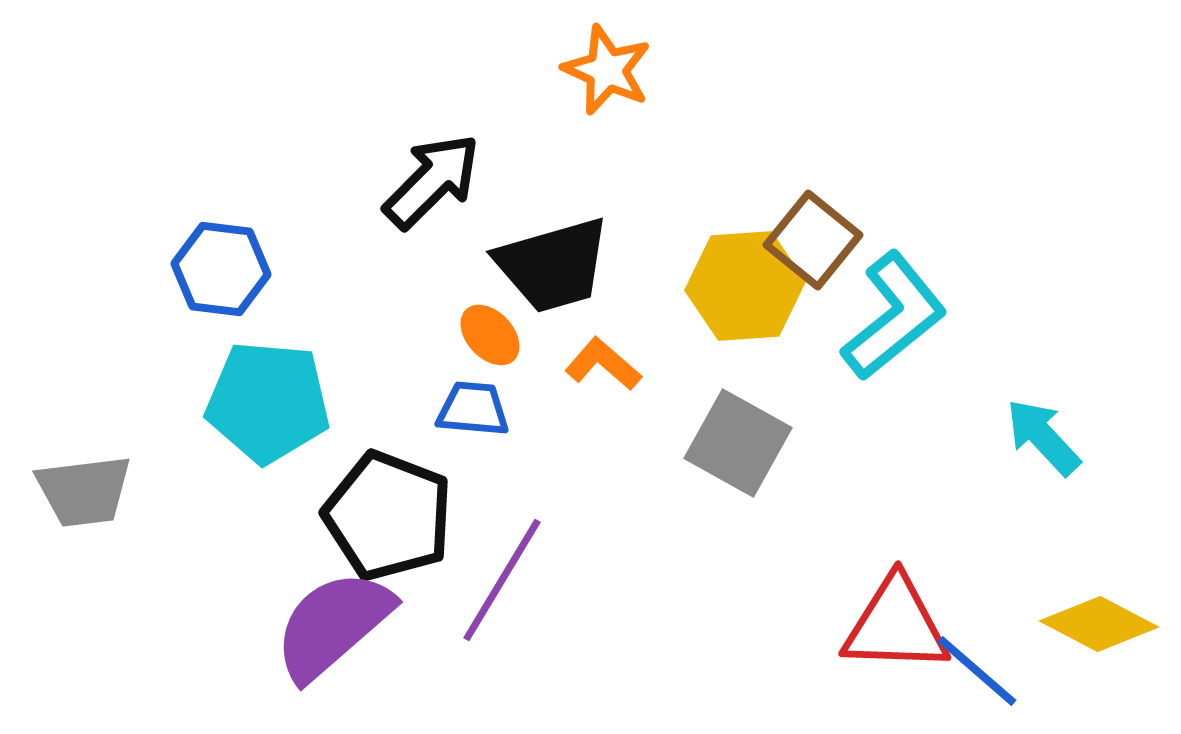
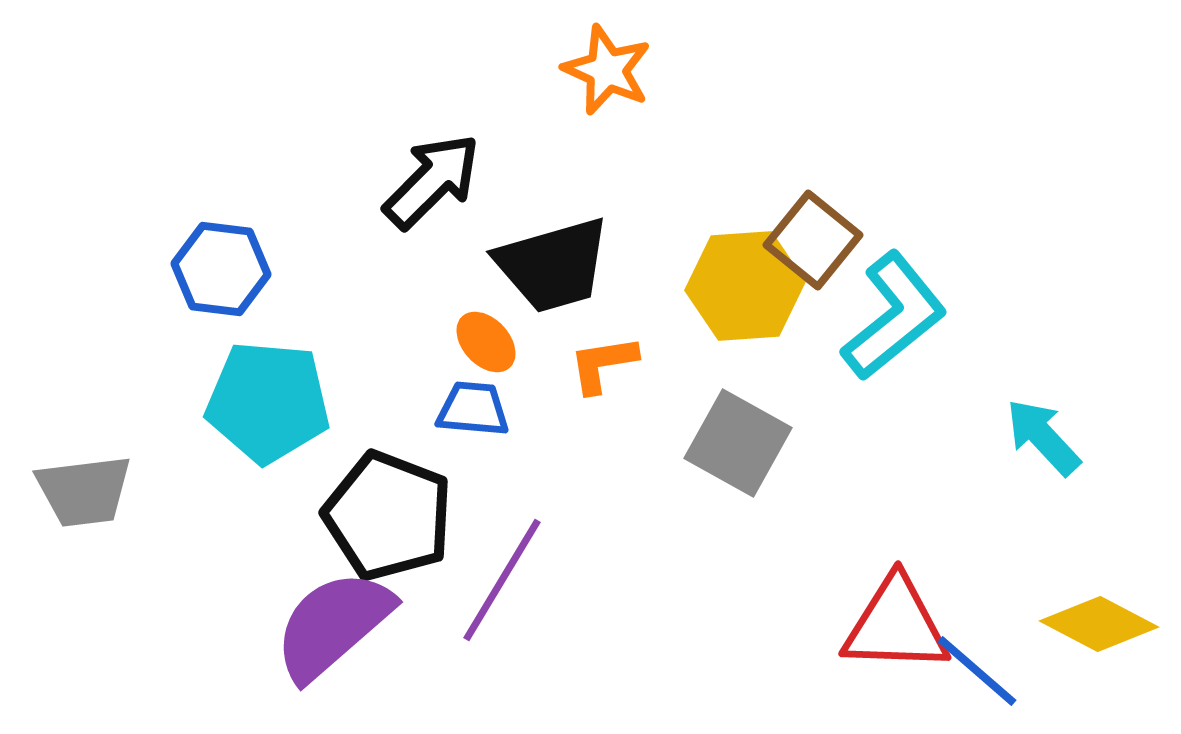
orange ellipse: moved 4 px left, 7 px down
orange L-shape: rotated 50 degrees counterclockwise
